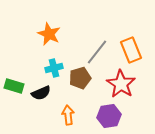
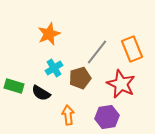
orange star: rotated 25 degrees clockwise
orange rectangle: moved 1 px right, 1 px up
cyan cross: rotated 18 degrees counterclockwise
red star: rotated 8 degrees counterclockwise
black semicircle: rotated 54 degrees clockwise
purple hexagon: moved 2 px left, 1 px down
